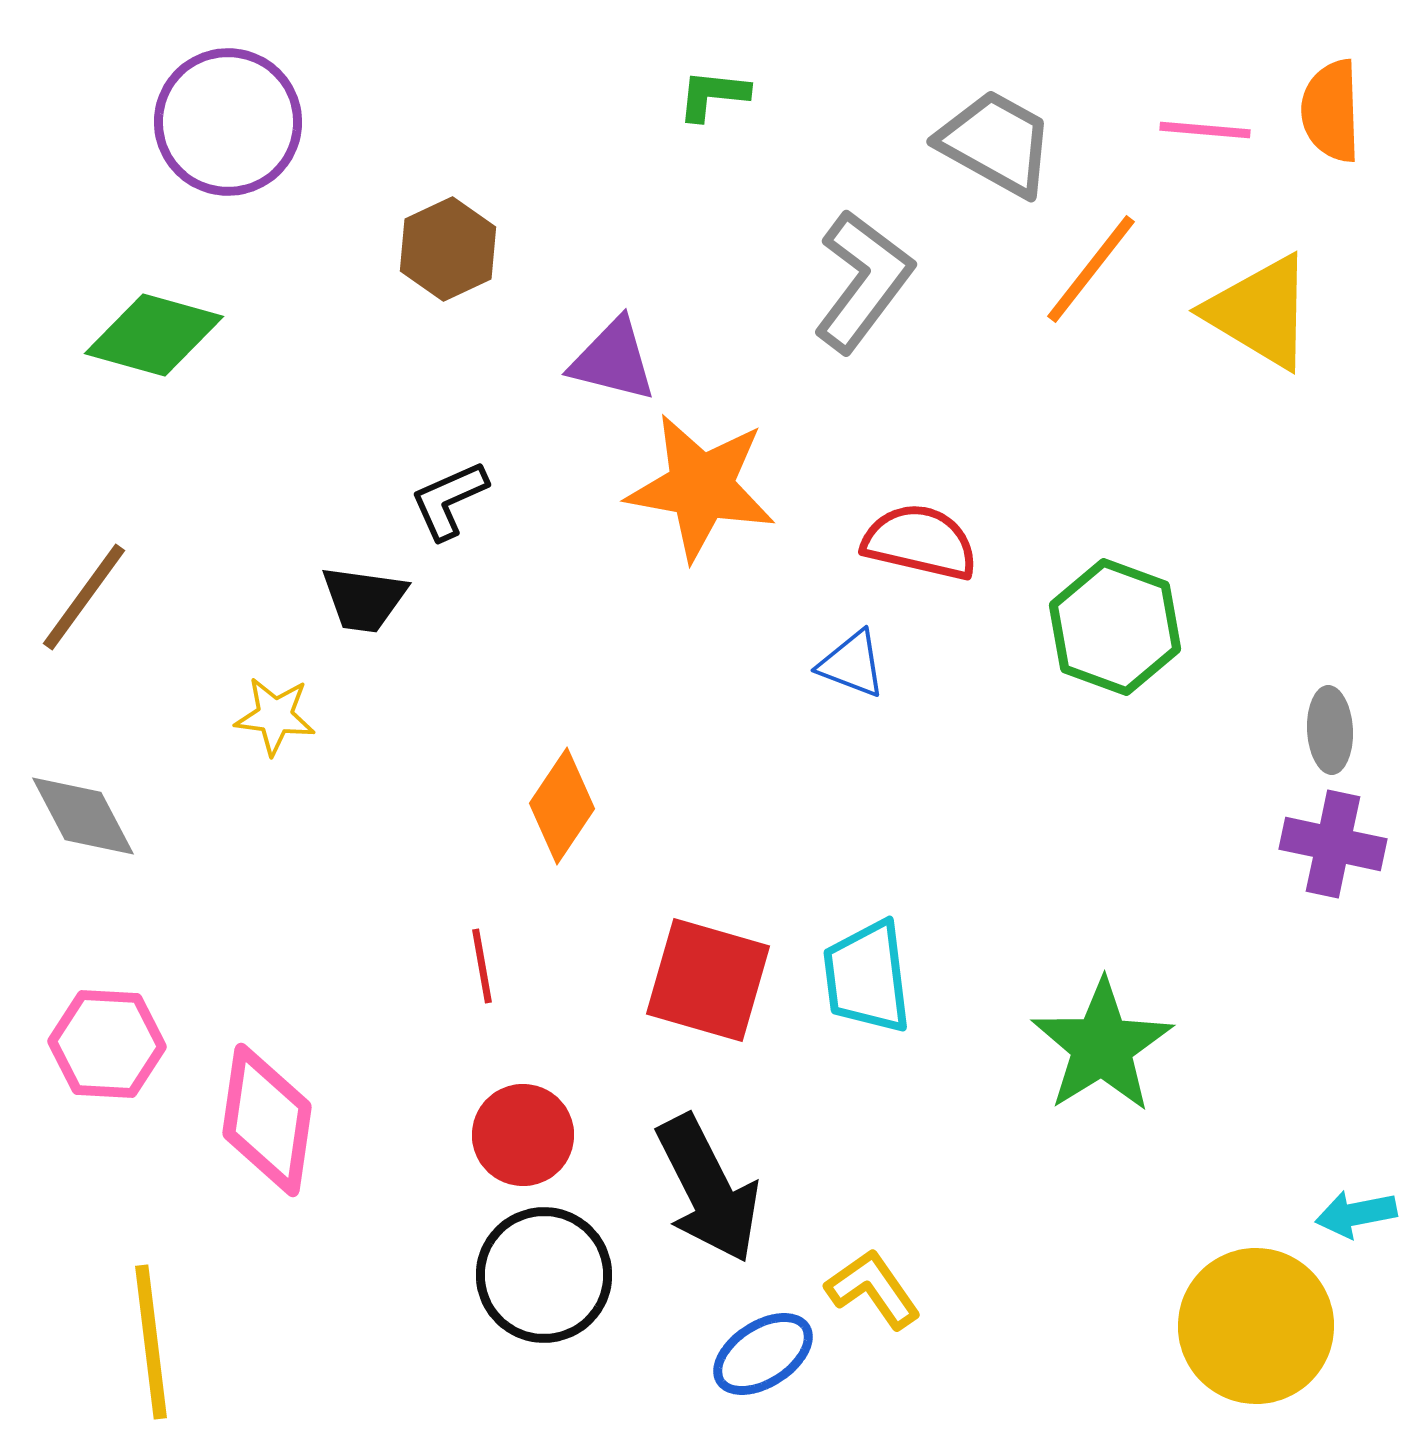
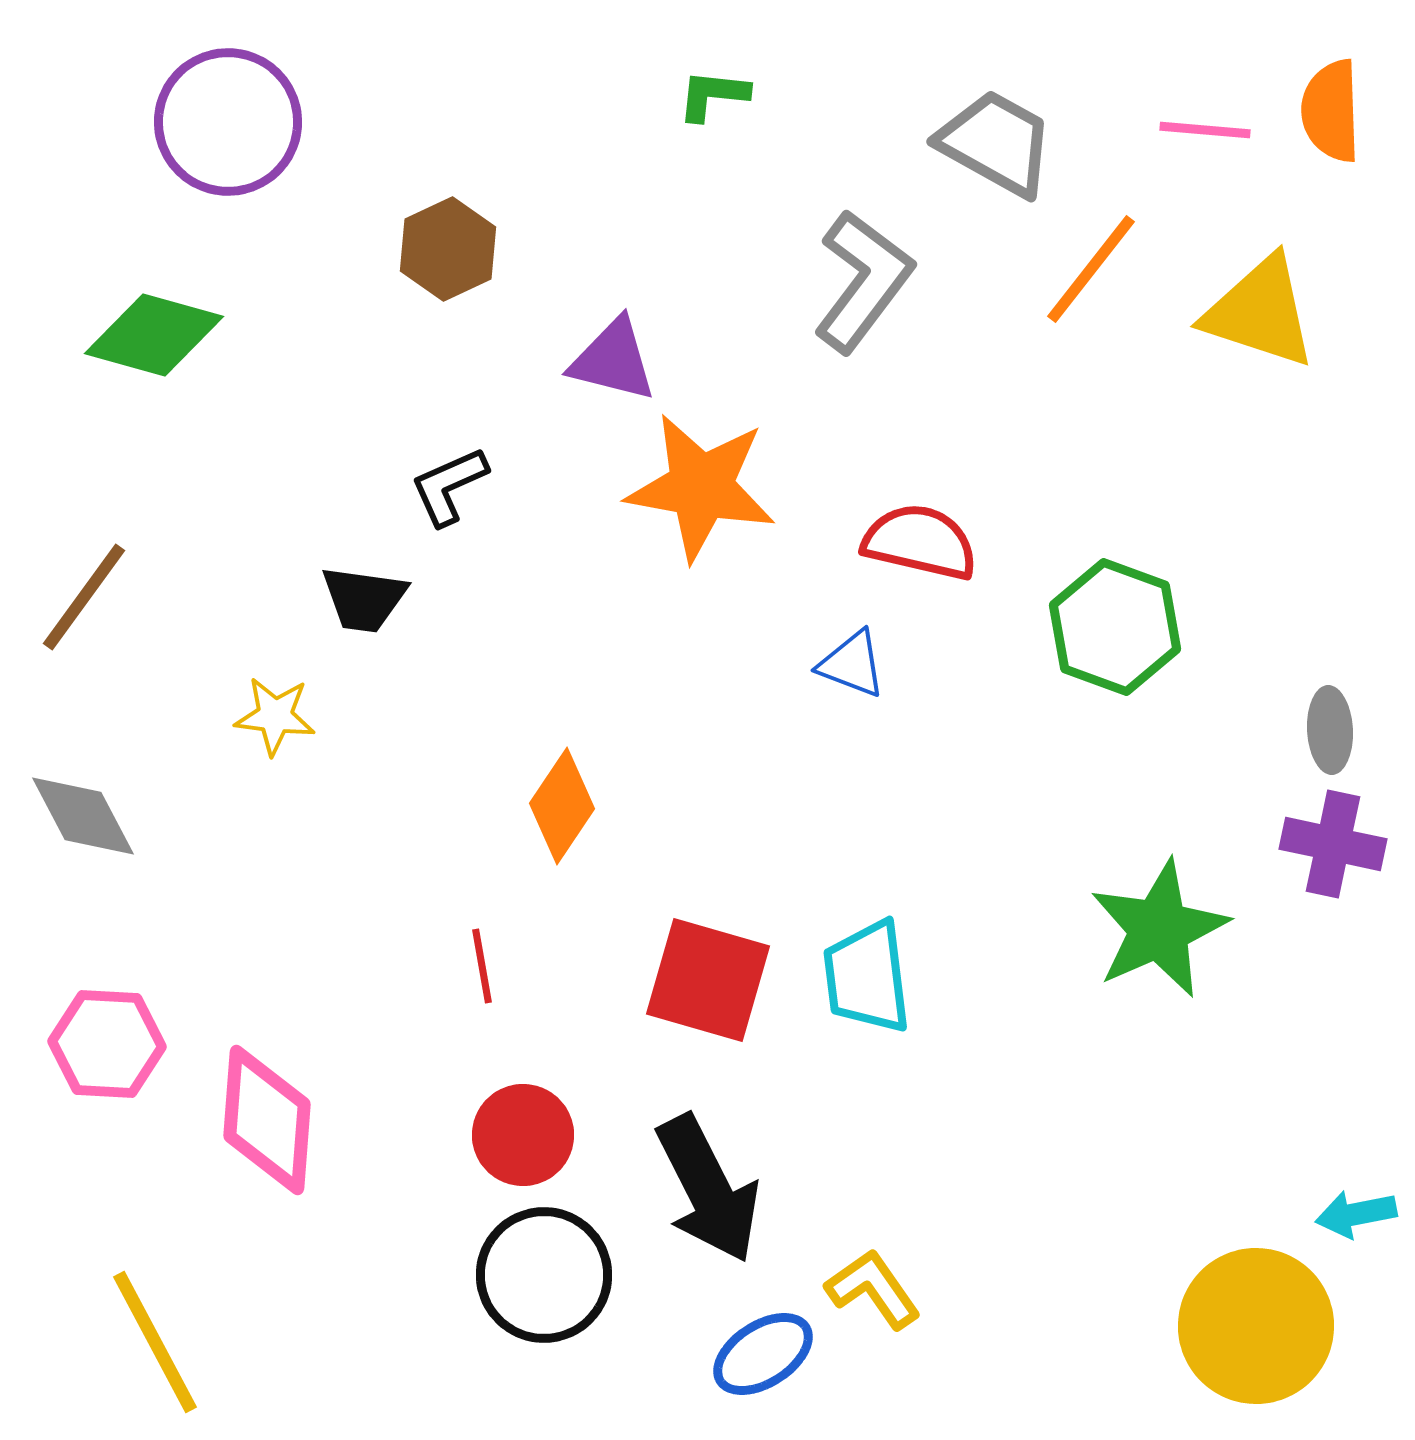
yellow triangle: rotated 13 degrees counterclockwise
black L-shape: moved 14 px up
green star: moved 57 px right, 117 px up; rotated 8 degrees clockwise
pink diamond: rotated 4 degrees counterclockwise
yellow line: moved 4 px right; rotated 21 degrees counterclockwise
